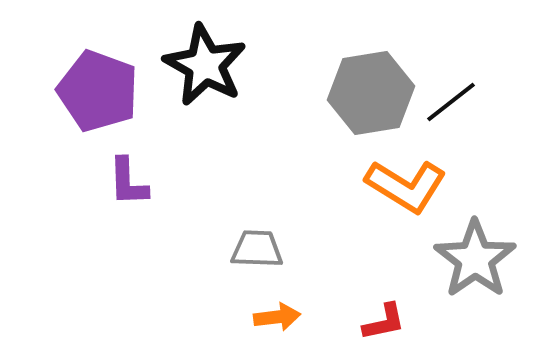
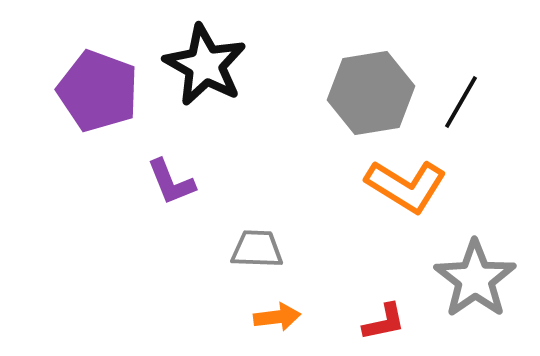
black line: moved 10 px right; rotated 22 degrees counterclockwise
purple L-shape: moved 43 px right; rotated 20 degrees counterclockwise
gray star: moved 20 px down
